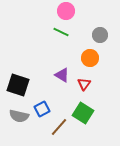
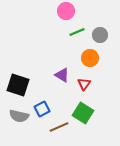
green line: moved 16 px right; rotated 49 degrees counterclockwise
brown line: rotated 24 degrees clockwise
